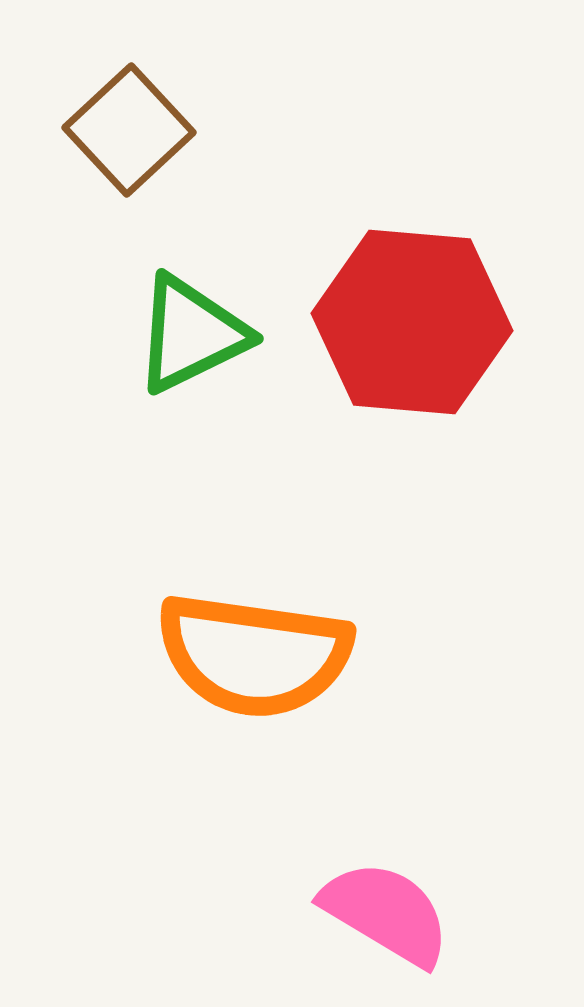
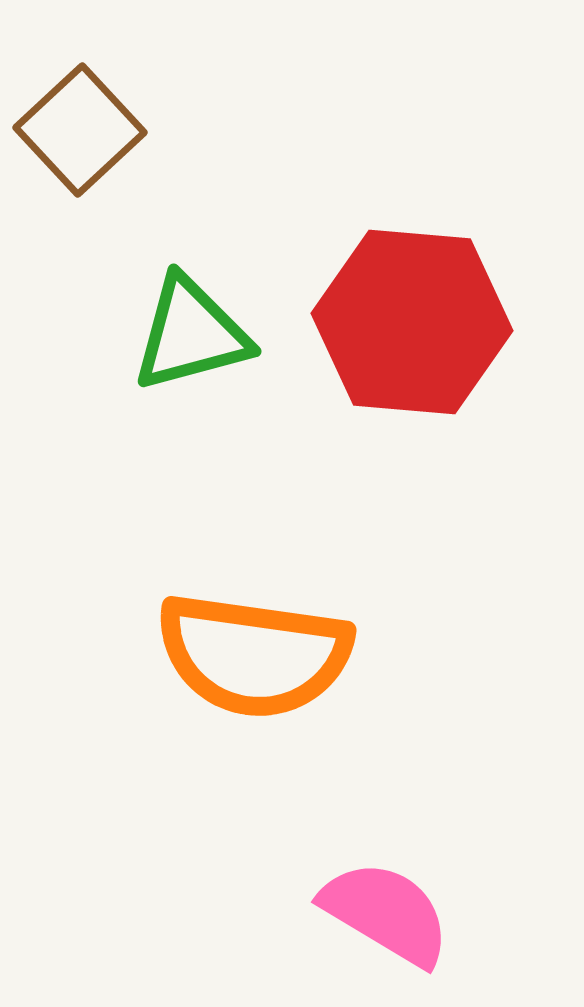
brown square: moved 49 px left
green triangle: rotated 11 degrees clockwise
